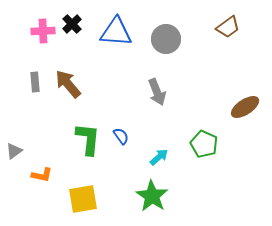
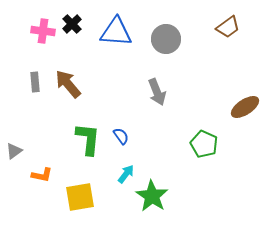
pink cross: rotated 10 degrees clockwise
cyan arrow: moved 33 px left, 17 px down; rotated 12 degrees counterclockwise
yellow square: moved 3 px left, 2 px up
